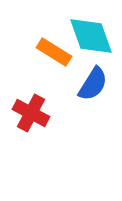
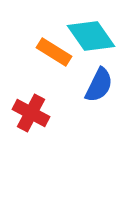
cyan diamond: rotated 15 degrees counterclockwise
blue semicircle: moved 6 px right, 1 px down; rotated 6 degrees counterclockwise
